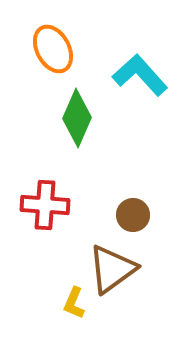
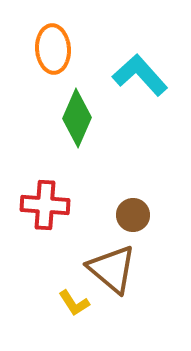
orange ellipse: rotated 24 degrees clockwise
brown triangle: rotated 44 degrees counterclockwise
yellow L-shape: rotated 56 degrees counterclockwise
